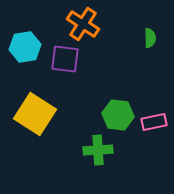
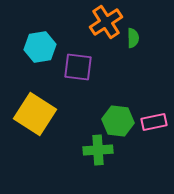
orange cross: moved 23 px right, 2 px up; rotated 24 degrees clockwise
green semicircle: moved 17 px left
cyan hexagon: moved 15 px right
purple square: moved 13 px right, 8 px down
green hexagon: moved 6 px down
